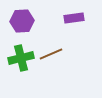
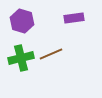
purple hexagon: rotated 20 degrees clockwise
